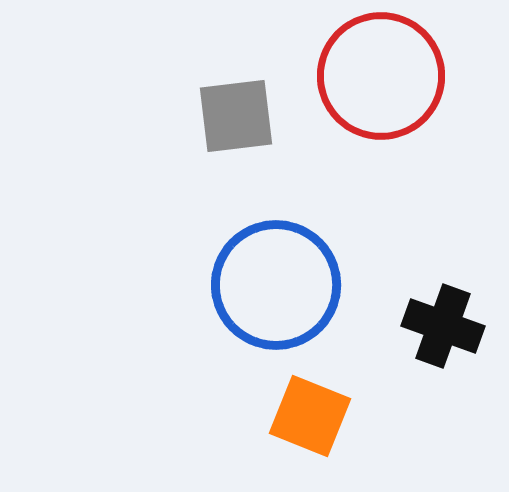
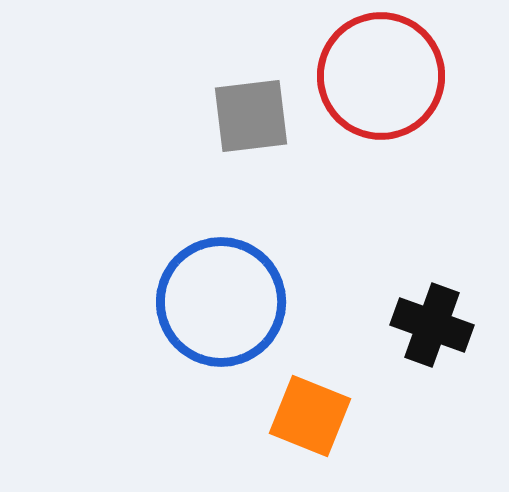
gray square: moved 15 px right
blue circle: moved 55 px left, 17 px down
black cross: moved 11 px left, 1 px up
